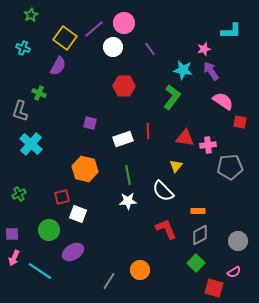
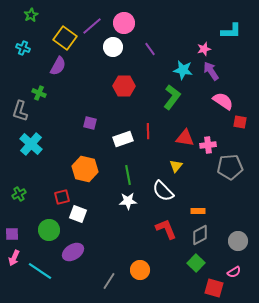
purple line at (94, 29): moved 2 px left, 3 px up
